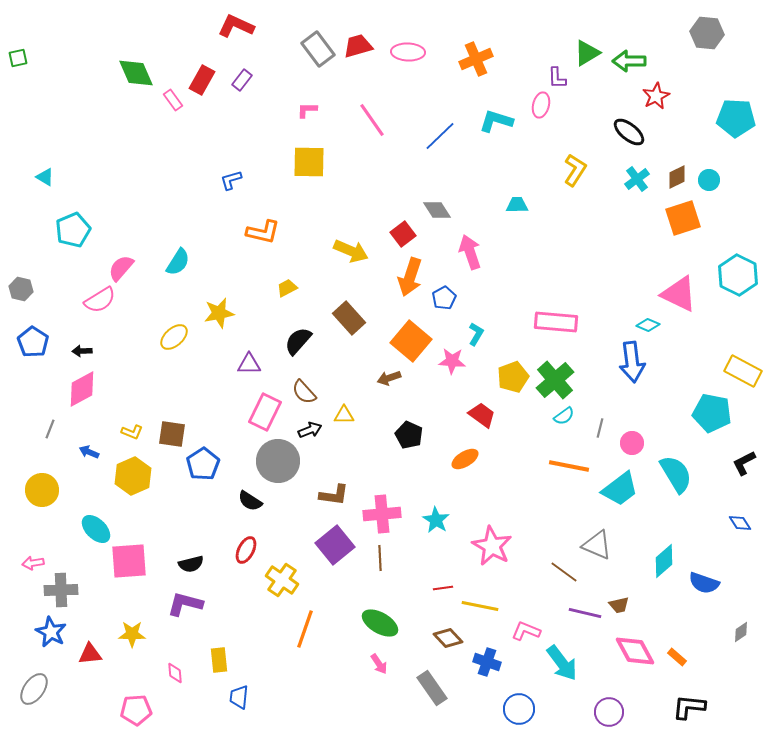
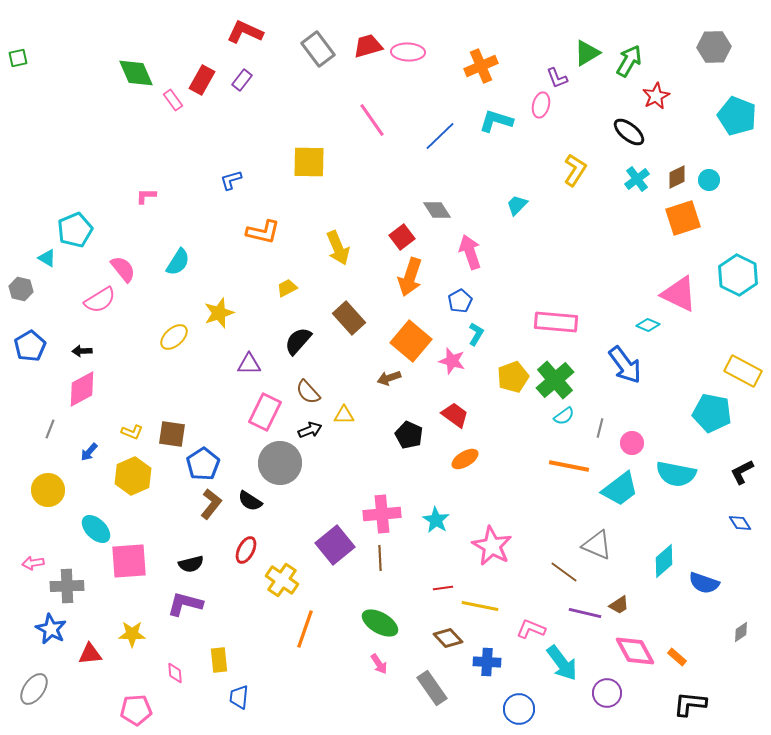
red L-shape at (236, 26): moved 9 px right, 6 px down
gray hexagon at (707, 33): moved 7 px right, 14 px down; rotated 8 degrees counterclockwise
red trapezoid at (358, 46): moved 10 px right
orange cross at (476, 59): moved 5 px right, 7 px down
green arrow at (629, 61): rotated 120 degrees clockwise
purple L-shape at (557, 78): rotated 20 degrees counterclockwise
pink L-shape at (307, 110): moved 161 px left, 86 px down
cyan pentagon at (736, 118): moved 1 px right, 2 px up; rotated 18 degrees clockwise
cyan triangle at (45, 177): moved 2 px right, 81 px down
cyan trapezoid at (517, 205): rotated 45 degrees counterclockwise
cyan pentagon at (73, 230): moved 2 px right
red square at (403, 234): moved 1 px left, 3 px down
yellow arrow at (351, 251): moved 13 px left, 3 px up; rotated 44 degrees clockwise
pink semicircle at (121, 268): moved 2 px right, 1 px down; rotated 100 degrees clockwise
blue pentagon at (444, 298): moved 16 px right, 3 px down
yellow star at (219, 313): rotated 8 degrees counterclockwise
blue pentagon at (33, 342): moved 3 px left, 4 px down; rotated 8 degrees clockwise
pink star at (452, 361): rotated 12 degrees clockwise
blue arrow at (632, 362): moved 7 px left, 3 px down; rotated 30 degrees counterclockwise
brown semicircle at (304, 392): moved 4 px right
red trapezoid at (482, 415): moved 27 px left
blue arrow at (89, 452): rotated 72 degrees counterclockwise
gray circle at (278, 461): moved 2 px right, 2 px down
black L-shape at (744, 463): moved 2 px left, 9 px down
cyan semicircle at (676, 474): rotated 132 degrees clockwise
yellow circle at (42, 490): moved 6 px right
brown L-shape at (334, 495): moved 123 px left, 9 px down; rotated 60 degrees counterclockwise
gray cross at (61, 590): moved 6 px right, 4 px up
brown trapezoid at (619, 605): rotated 20 degrees counterclockwise
pink L-shape at (526, 631): moved 5 px right, 2 px up
blue star at (51, 632): moved 3 px up
blue cross at (487, 662): rotated 16 degrees counterclockwise
black L-shape at (689, 707): moved 1 px right, 3 px up
purple circle at (609, 712): moved 2 px left, 19 px up
